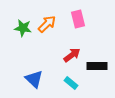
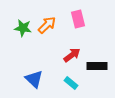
orange arrow: moved 1 px down
